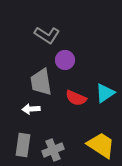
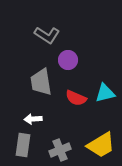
purple circle: moved 3 px right
cyan triangle: rotated 20 degrees clockwise
white arrow: moved 2 px right, 10 px down
yellow trapezoid: rotated 116 degrees clockwise
gray cross: moved 7 px right
